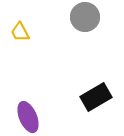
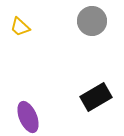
gray circle: moved 7 px right, 4 px down
yellow trapezoid: moved 5 px up; rotated 20 degrees counterclockwise
